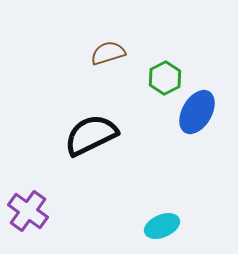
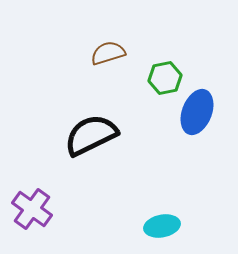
green hexagon: rotated 16 degrees clockwise
blue ellipse: rotated 9 degrees counterclockwise
purple cross: moved 4 px right, 2 px up
cyan ellipse: rotated 12 degrees clockwise
